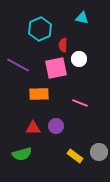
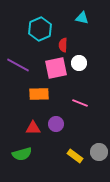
white circle: moved 4 px down
purple circle: moved 2 px up
